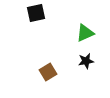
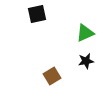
black square: moved 1 px right, 1 px down
brown square: moved 4 px right, 4 px down
